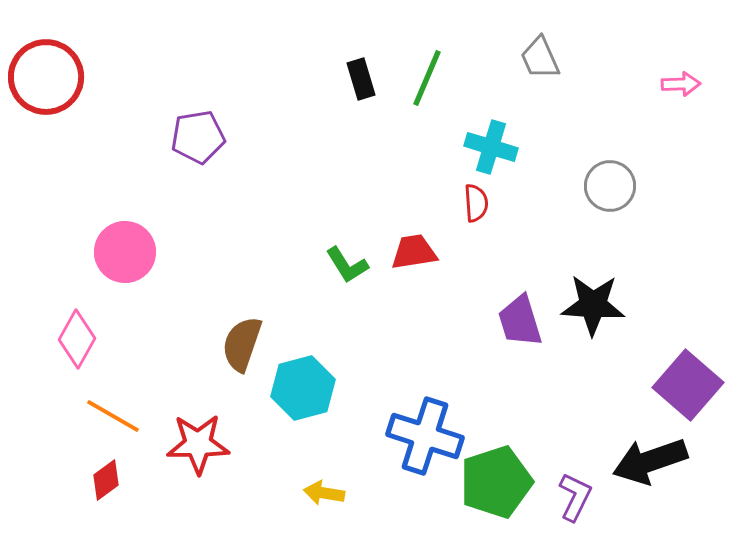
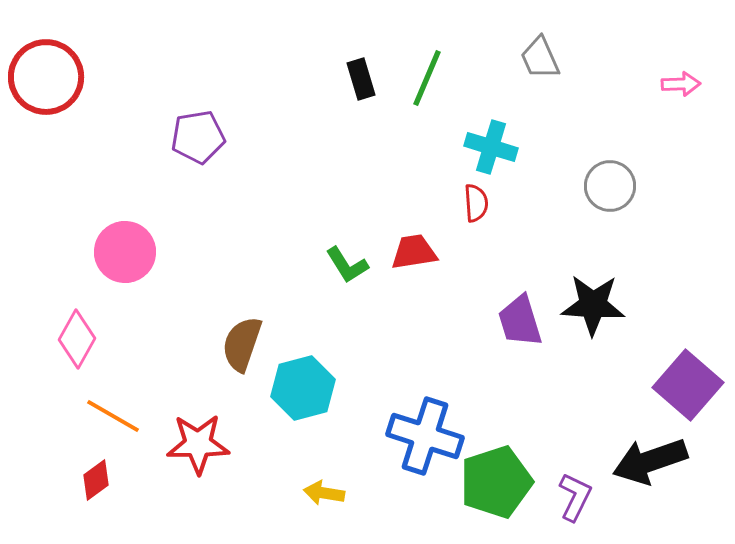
red diamond: moved 10 px left
